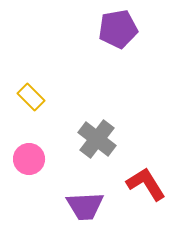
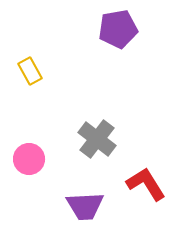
yellow rectangle: moved 1 px left, 26 px up; rotated 16 degrees clockwise
